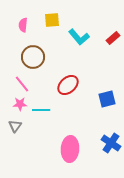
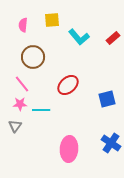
pink ellipse: moved 1 px left
